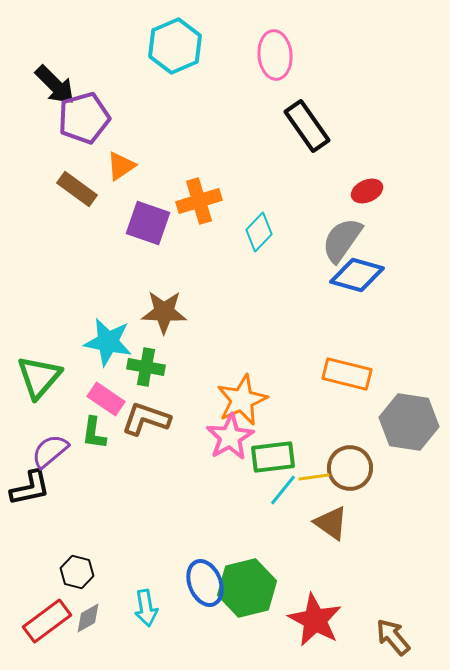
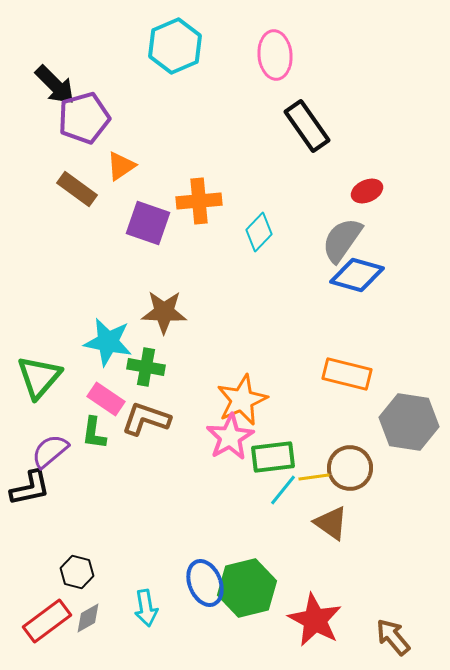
orange cross: rotated 12 degrees clockwise
